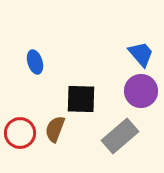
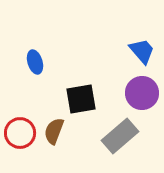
blue trapezoid: moved 1 px right, 3 px up
purple circle: moved 1 px right, 2 px down
black square: rotated 12 degrees counterclockwise
brown semicircle: moved 1 px left, 2 px down
